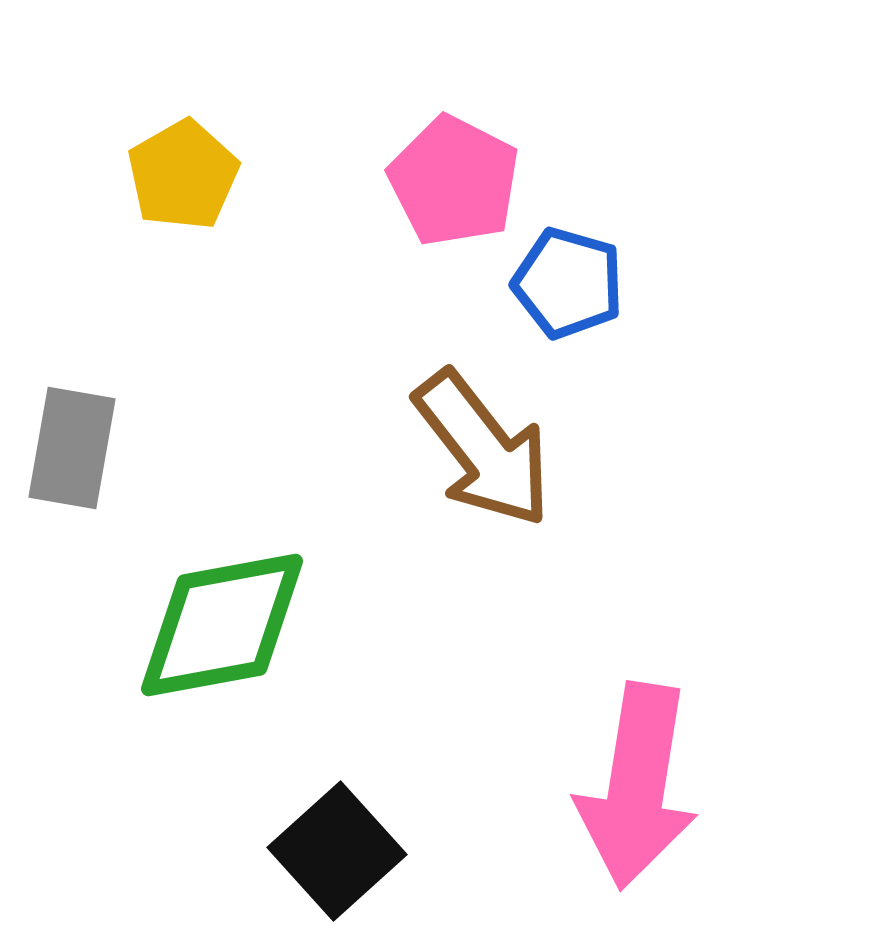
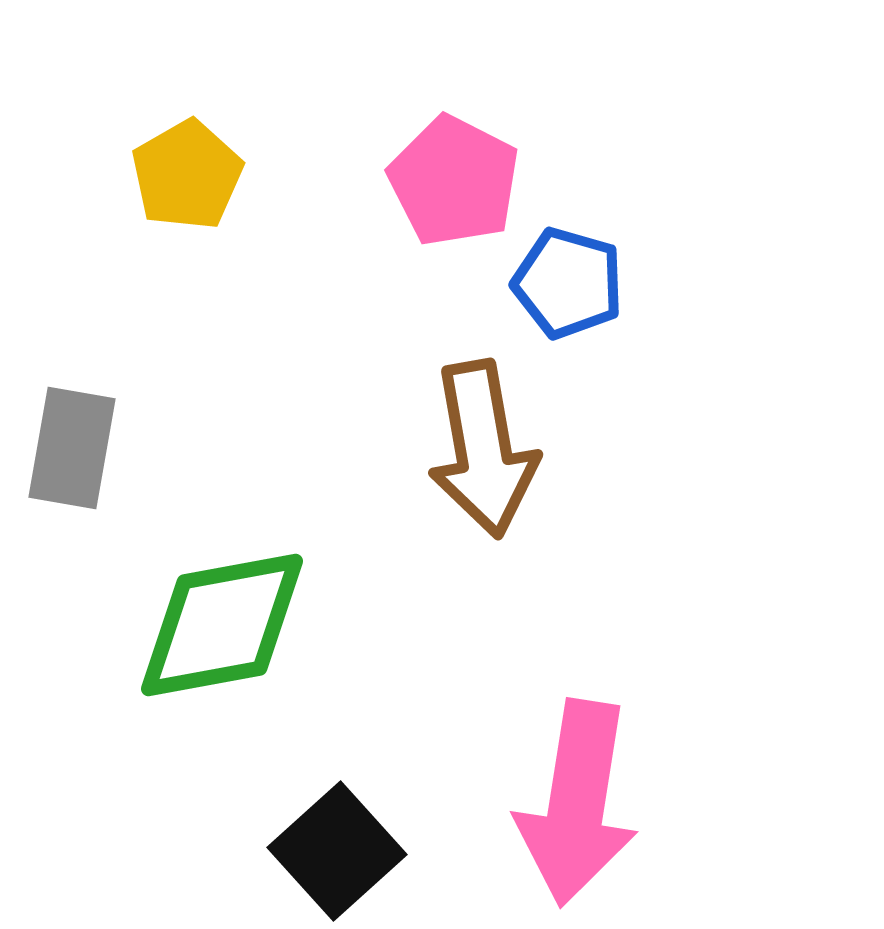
yellow pentagon: moved 4 px right
brown arrow: rotated 28 degrees clockwise
pink arrow: moved 60 px left, 17 px down
